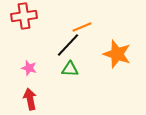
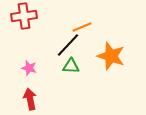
orange star: moved 6 px left, 2 px down
green triangle: moved 1 px right, 3 px up
